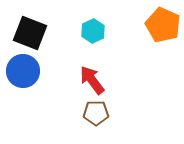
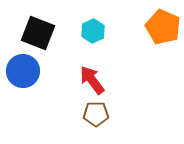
orange pentagon: moved 2 px down
black square: moved 8 px right
brown pentagon: moved 1 px down
